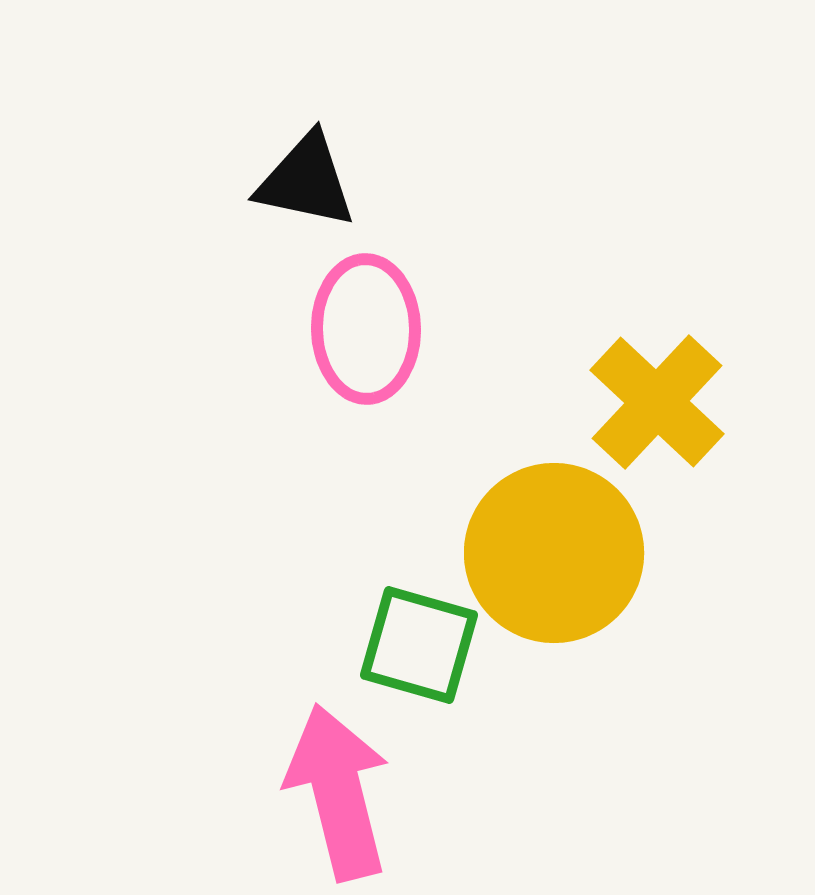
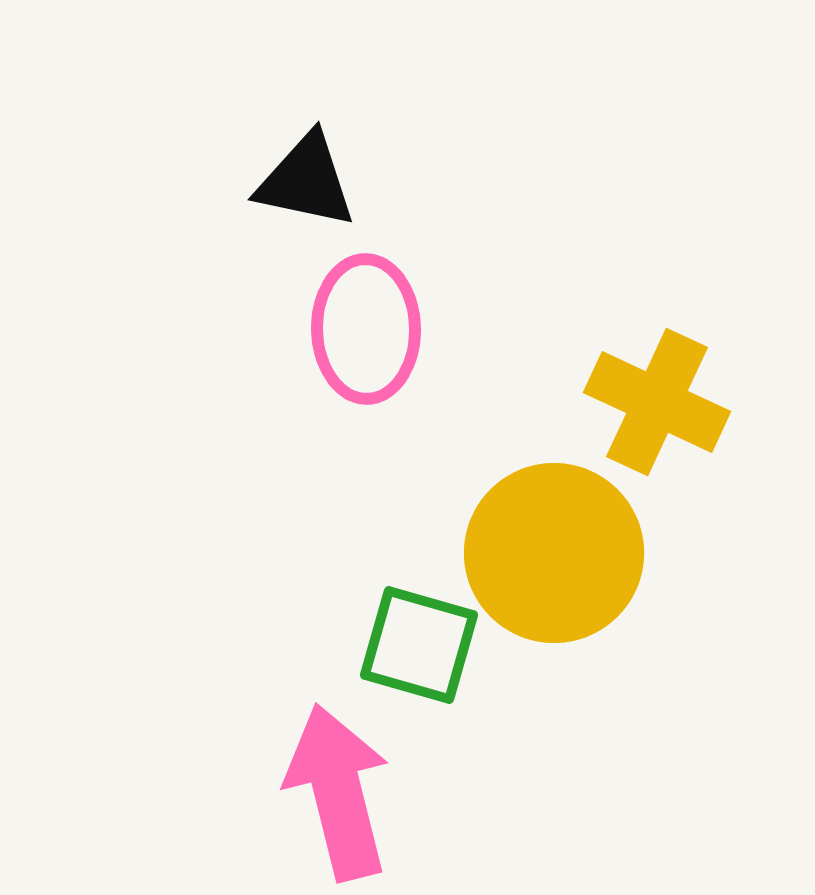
yellow cross: rotated 18 degrees counterclockwise
